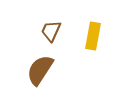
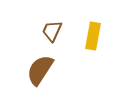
brown trapezoid: moved 1 px right
